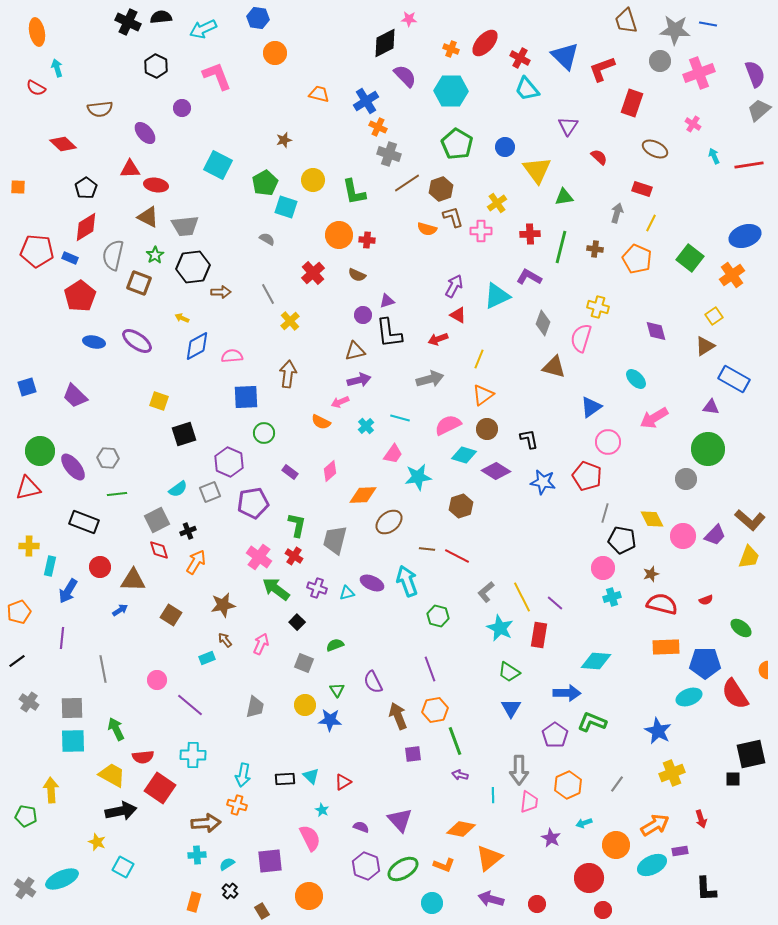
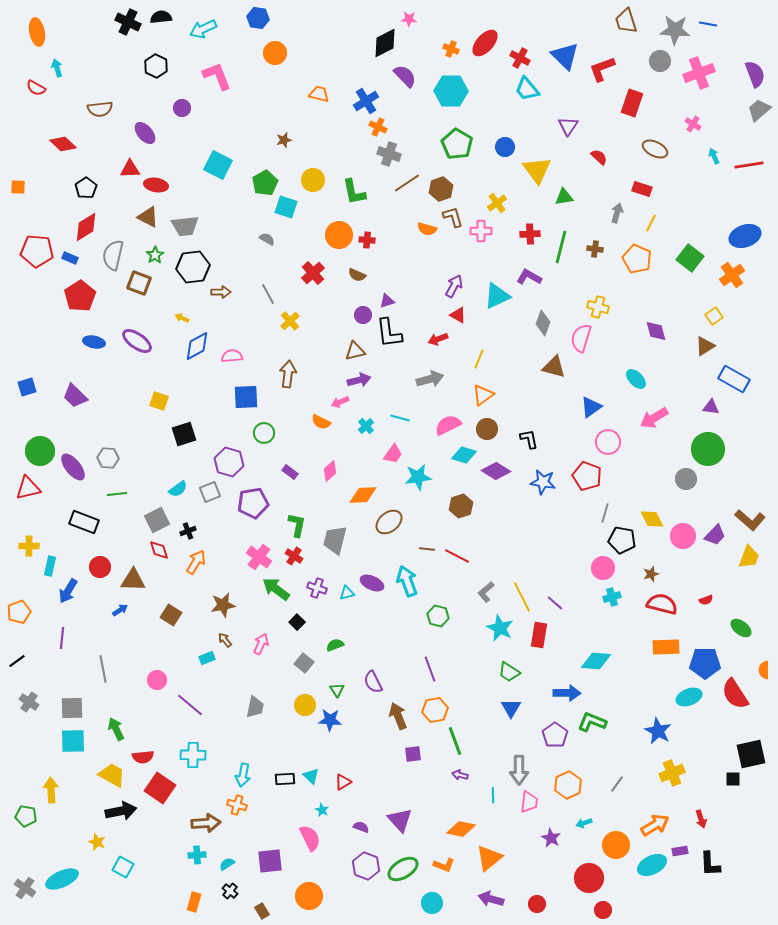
purple hexagon at (229, 462): rotated 8 degrees counterclockwise
gray square at (304, 663): rotated 18 degrees clockwise
black L-shape at (706, 889): moved 4 px right, 25 px up
